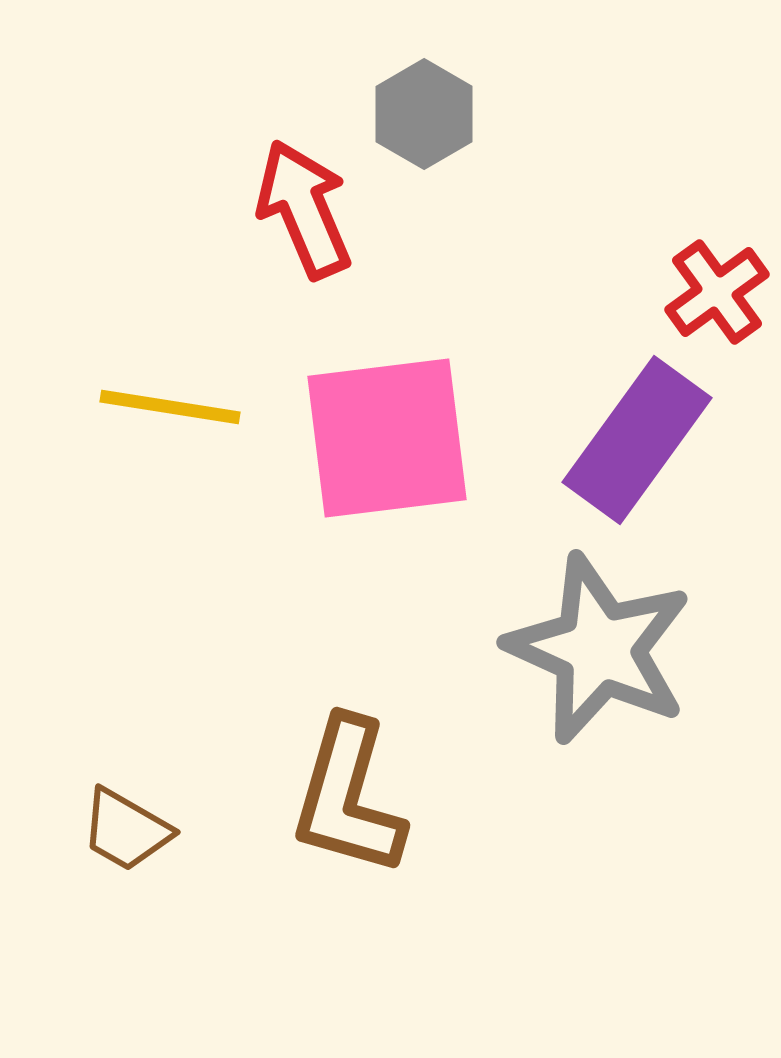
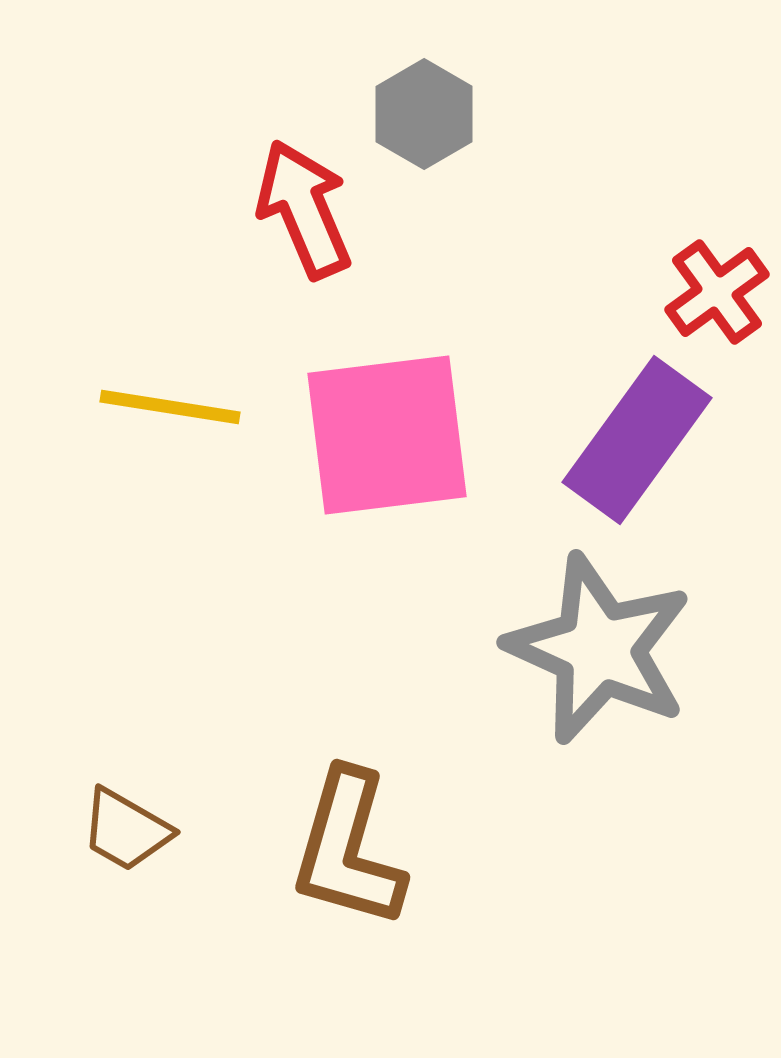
pink square: moved 3 px up
brown L-shape: moved 52 px down
